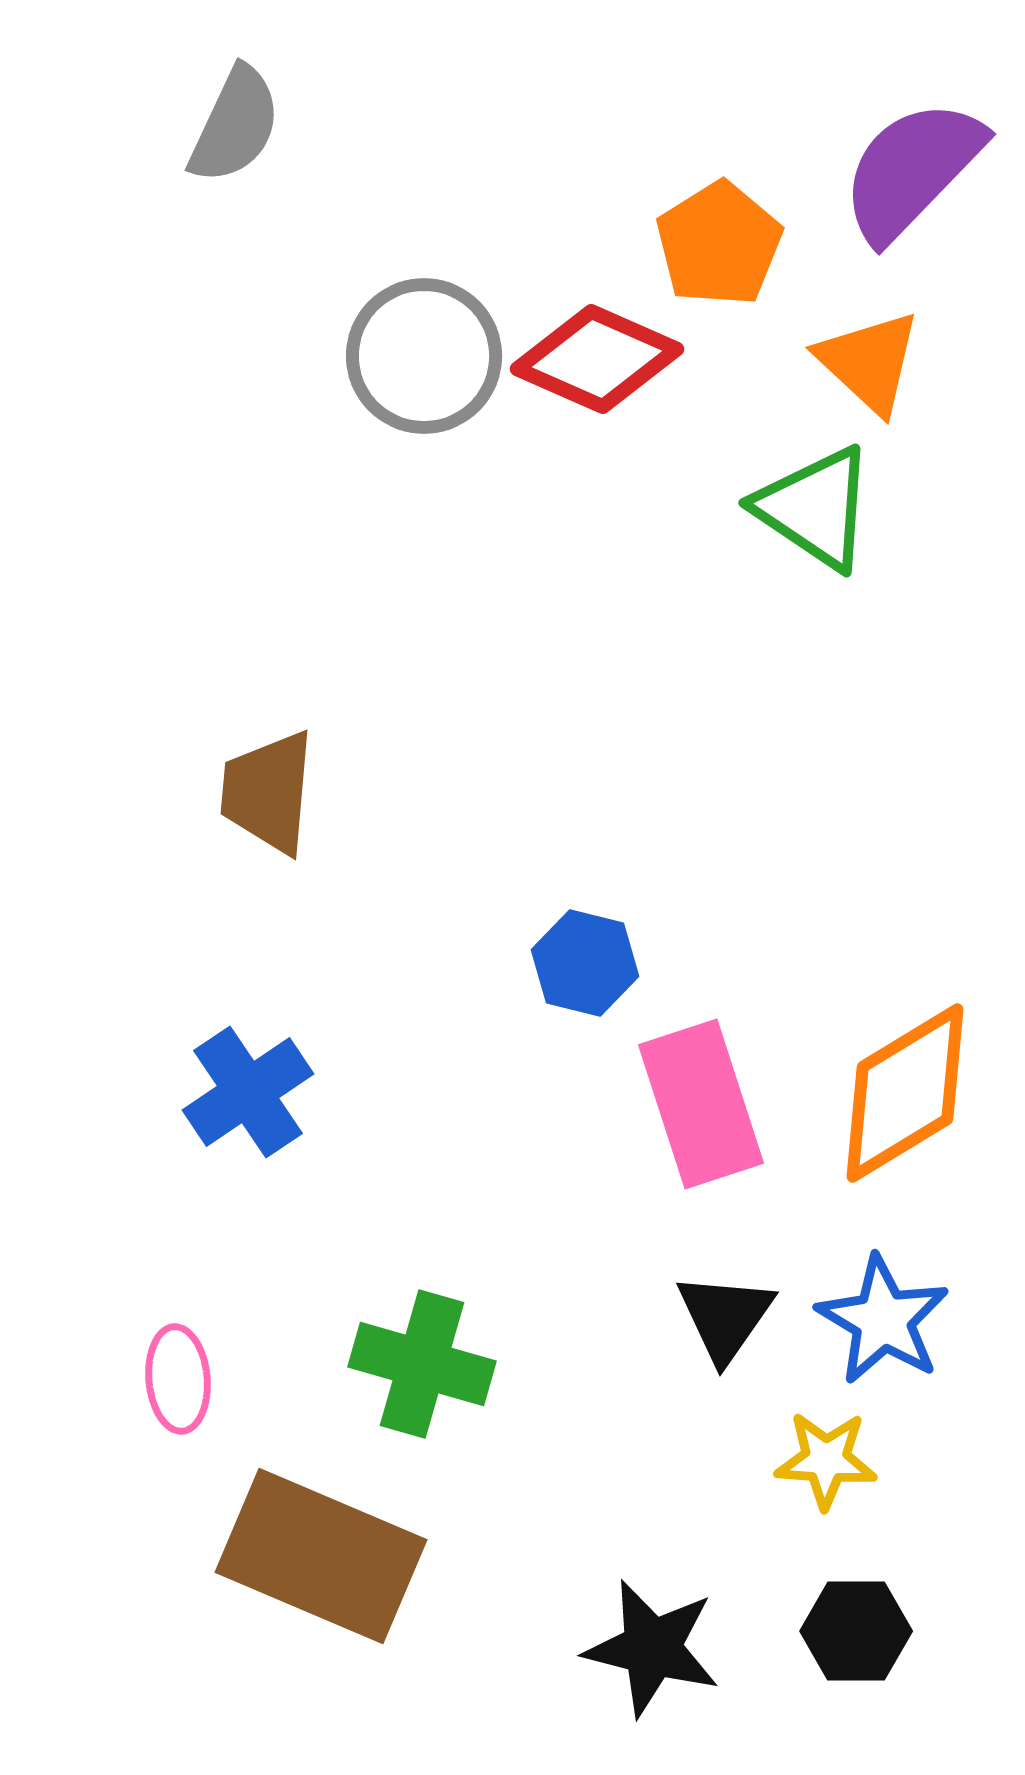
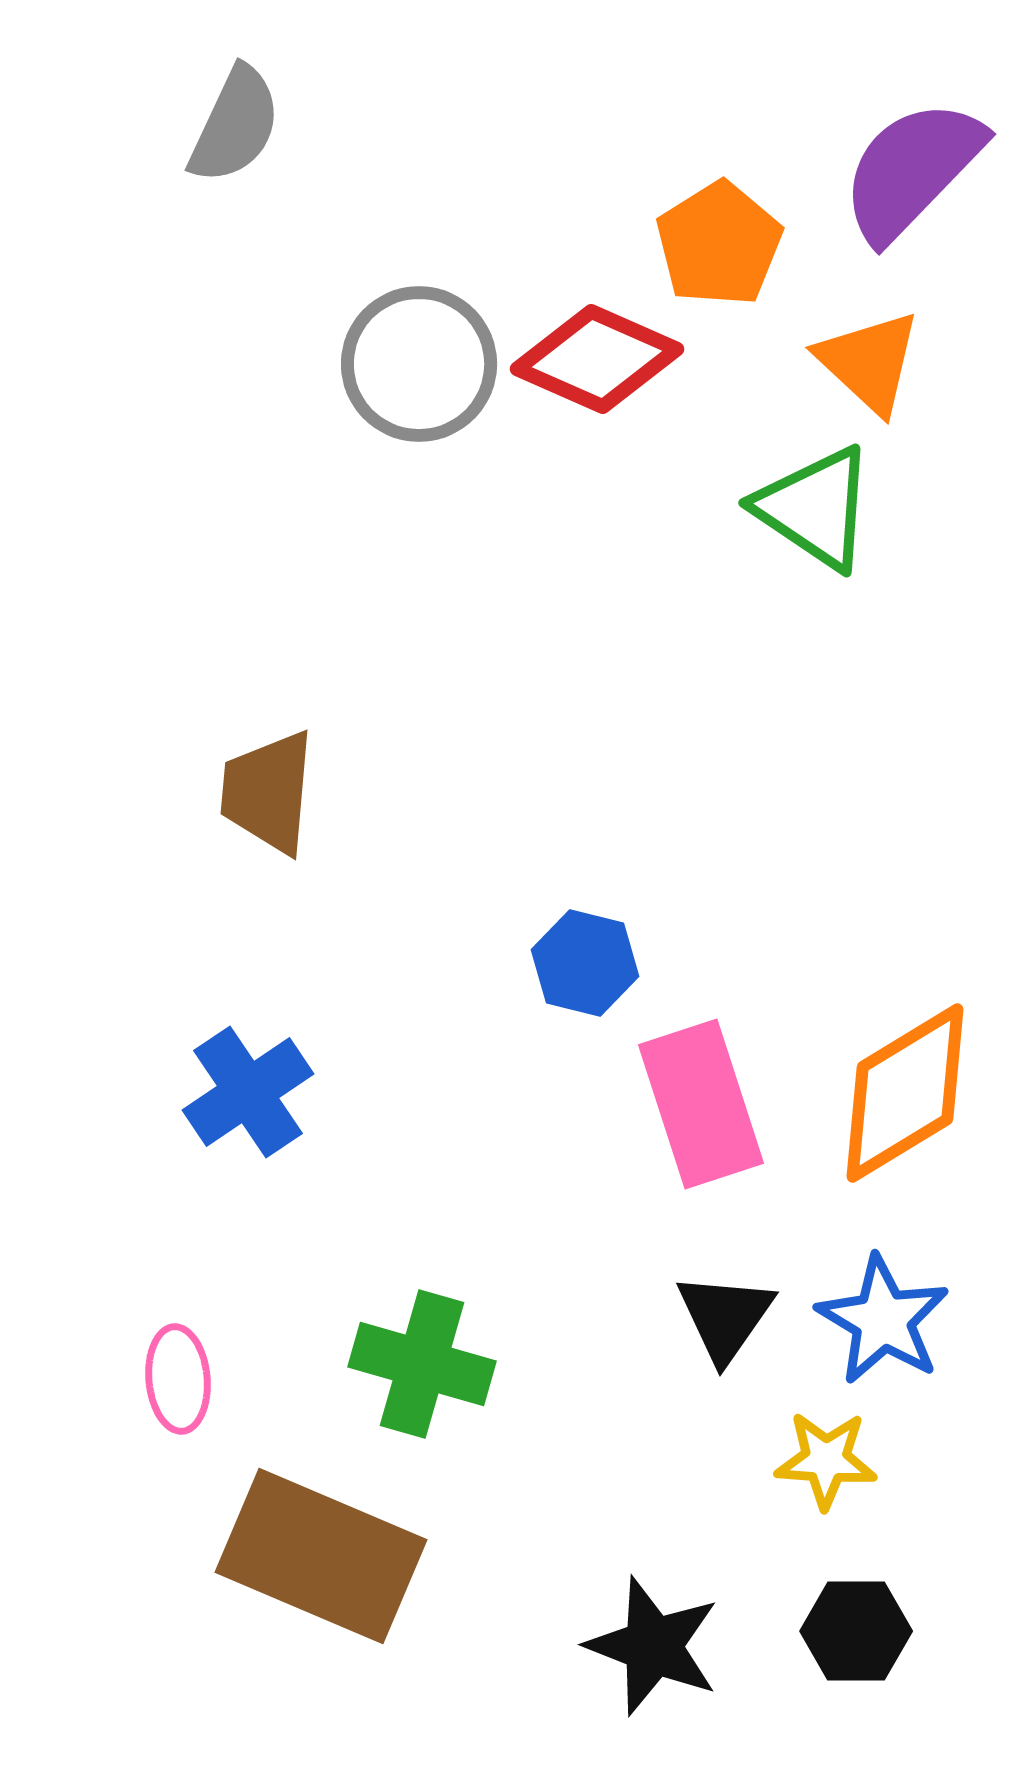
gray circle: moved 5 px left, 8 px down
black star: moved 1 px right, 2 px up; rotated 7 degrees clockwise
